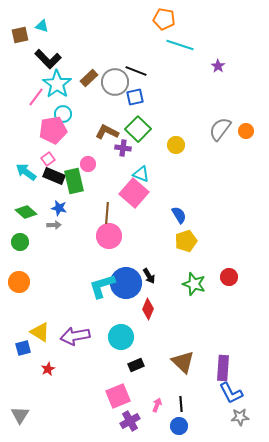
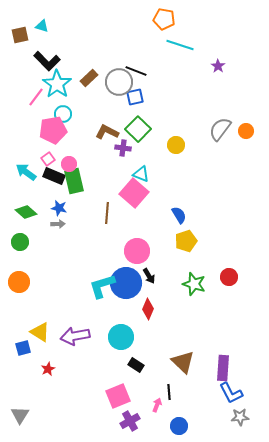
black L-shape at (48, 59): moved 1 px left, 2 px down
gray circle at (115, 82): moved 4 px right
pink circle at (88, 164): moved 19 px left
gray arrow at (54, 225): moved 4 px right, 1 px up
pink circle at (109, 236): moved 28 px right, 15 px down
black rectangle at (136, 365): rotated 56 degrees clockwise
black line at (181, 404): moved 12 px left, 12 px up
